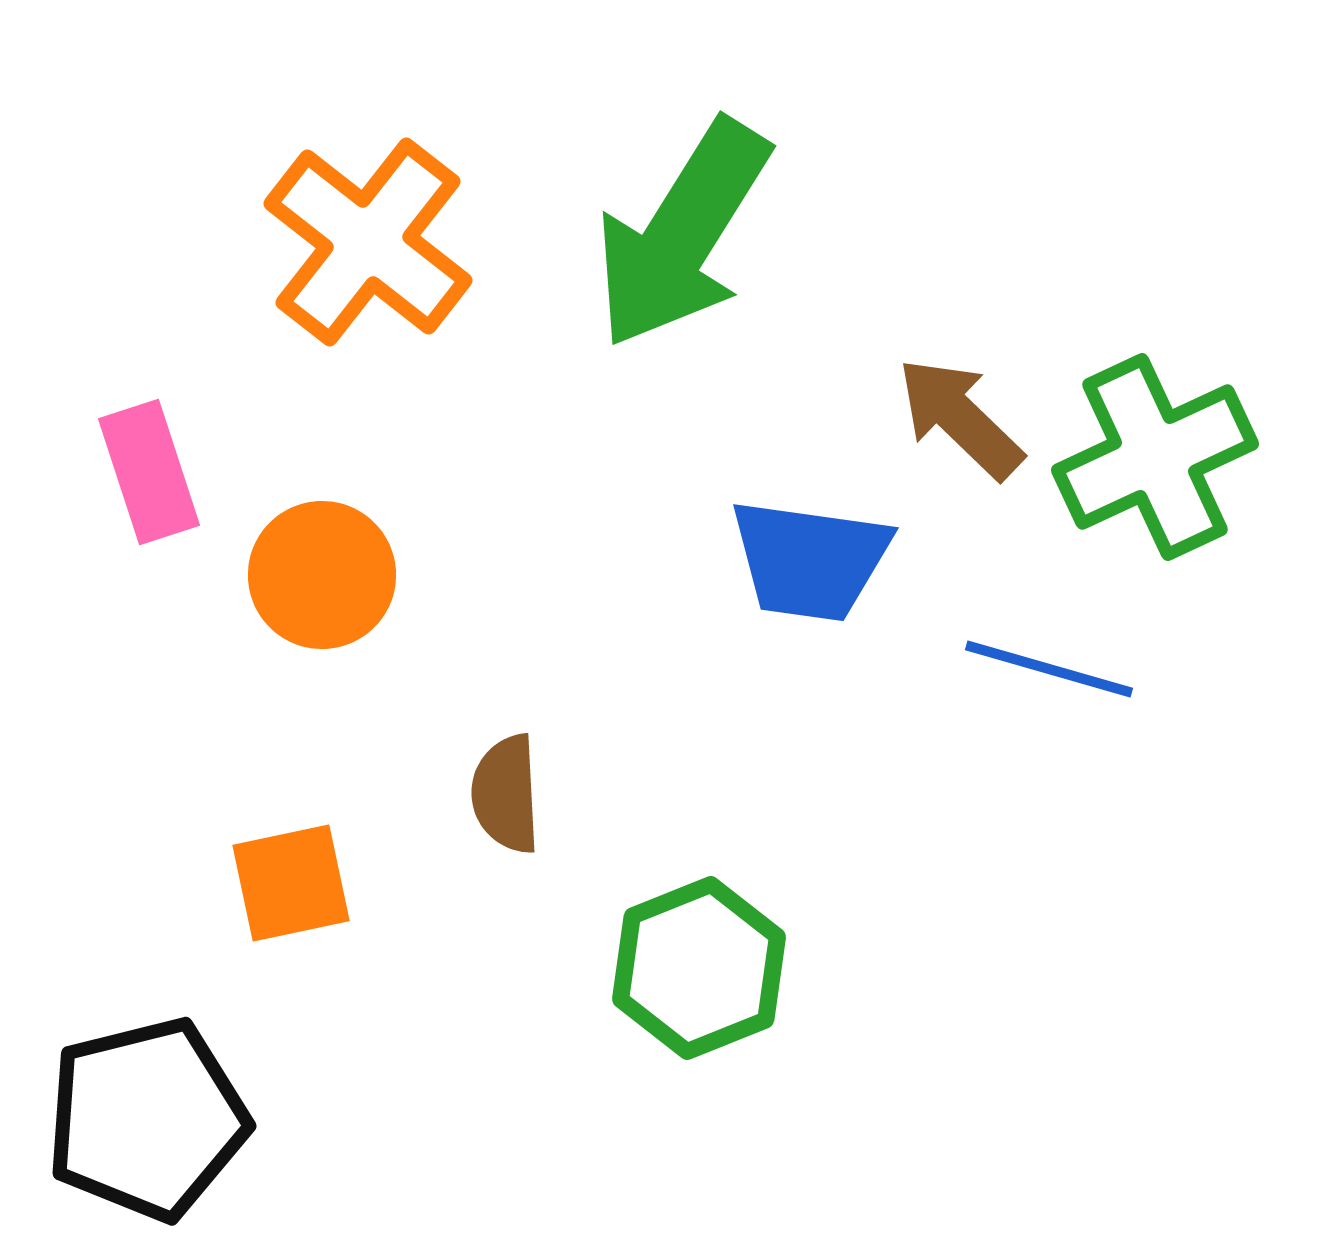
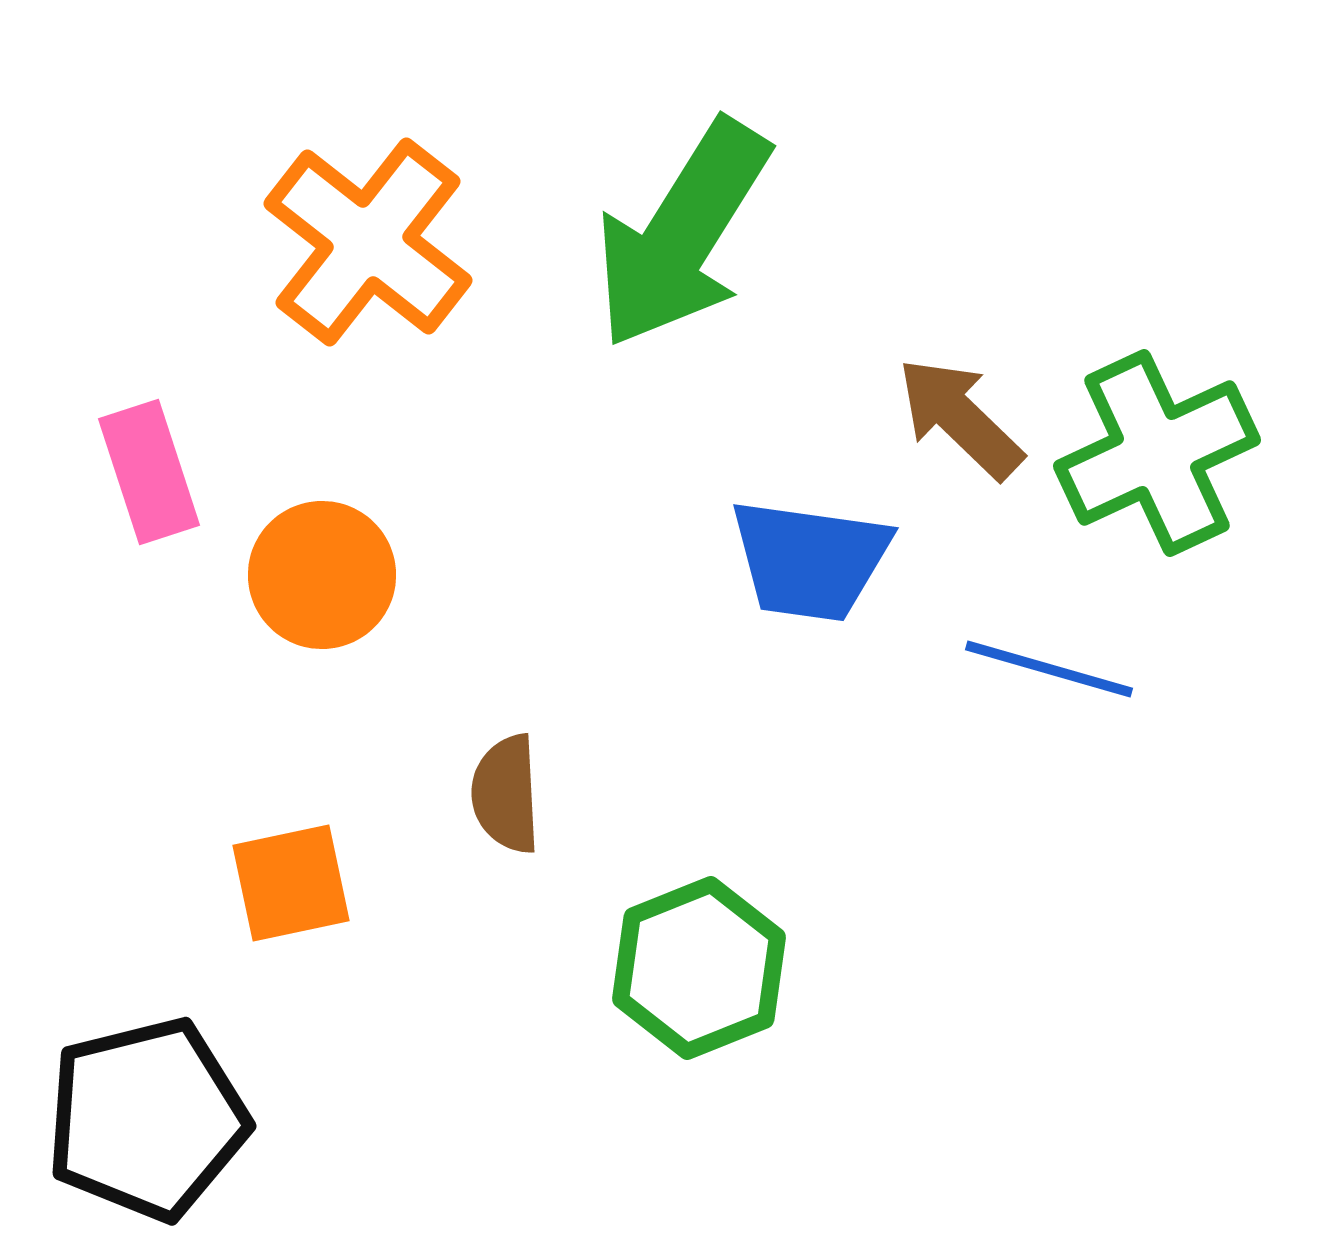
green cross: moved 2 px right, 4 px up
